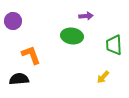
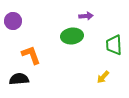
green ellipse: rotated 15 degrees counterclockwise
